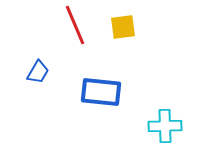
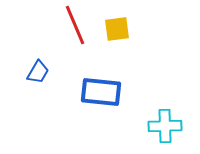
yellow square: moved 6 px left, 2 px down
